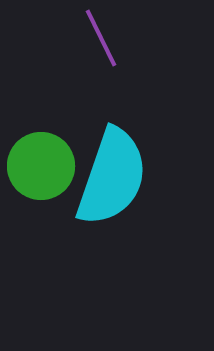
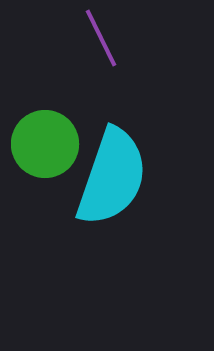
green circle: moved 4 px right, 22 px up
